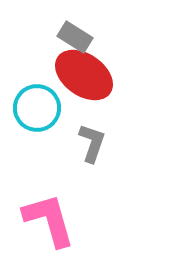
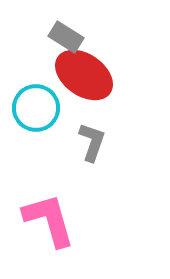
gray rectangle: moved 9 px left
cyan circle: moved 1 px left
gray L-shape: moved 1 px up
